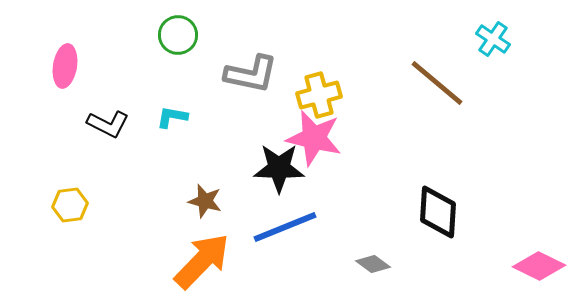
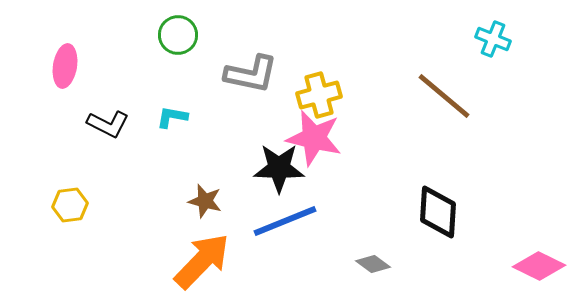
cyan cross: rotated 12 degrees counterclockwise
brown line: moved 7 px right, 13 px down
blue line: moved 6 px up
